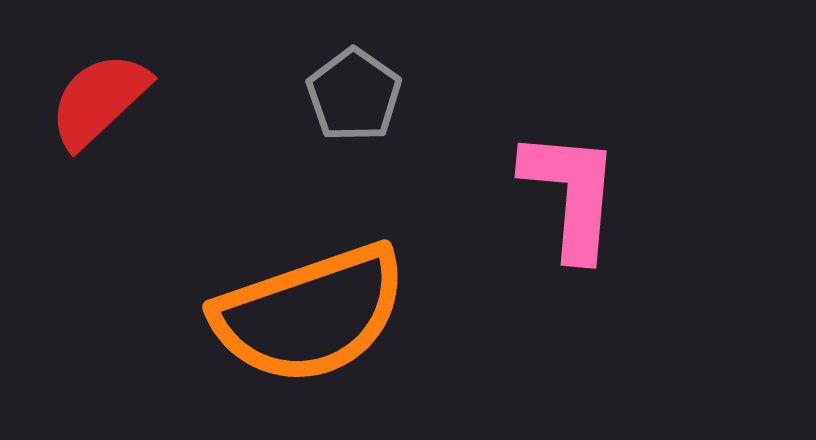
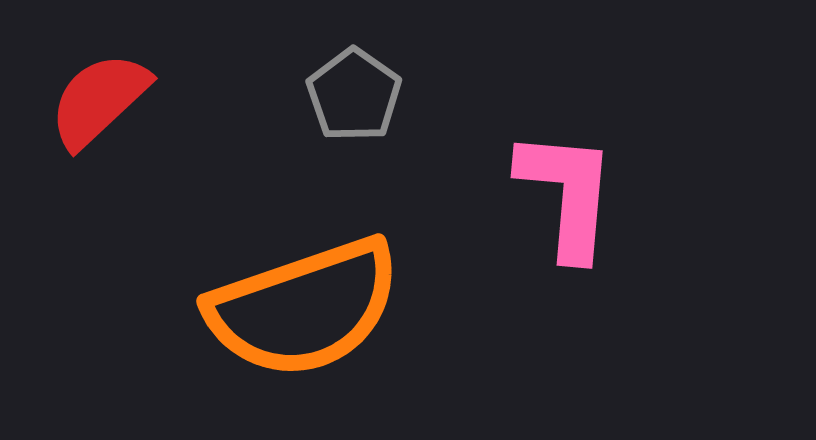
pink L-shape: moved 4 px left
orange semicircle: moved 6 px left, 6 px up
